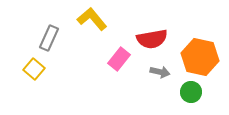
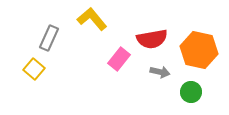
orange hexagon: moved 1 px left, 7 px up
